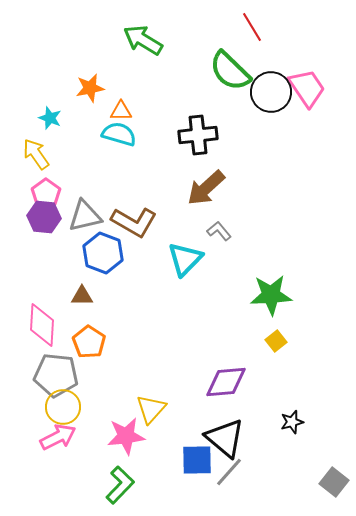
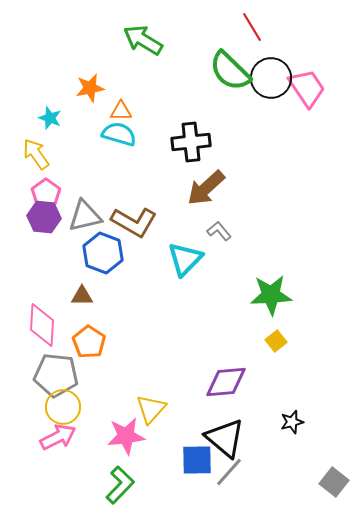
black circle: moved 14 px up
black cross: moved 7 px left, 7 px down
